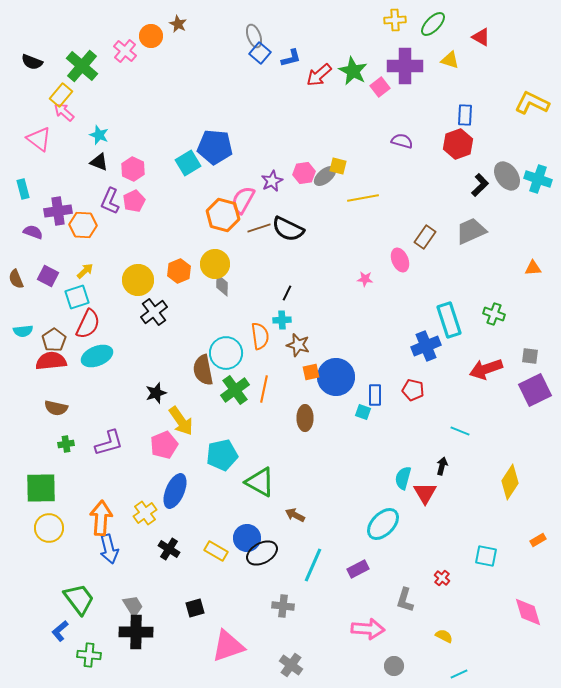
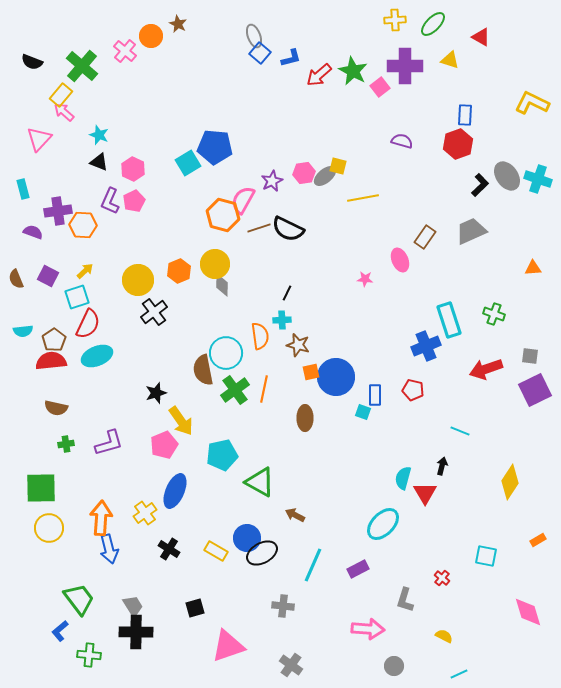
pink triangle at (39, 139): rotated 36 degrees clockwise
